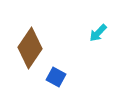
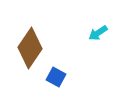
cyan arrow: rotated 12 degrees clockwise
